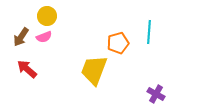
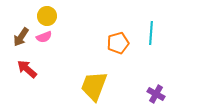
cyan line: moved 2 px right, 1 px down
yellow trapezoid: moved 16 px down
